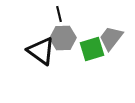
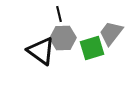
gray trapezoid: moved 5 px up
green square: moved 1 px up
